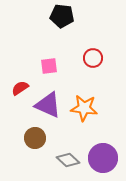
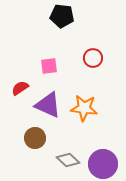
purple circle: moved 6 px down
